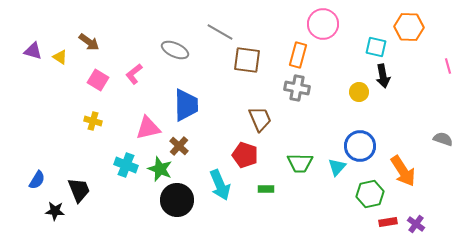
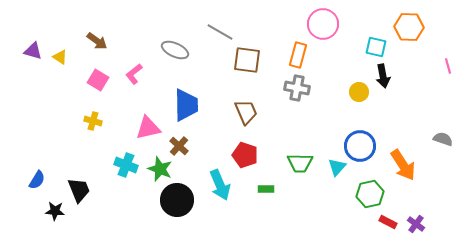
brown arrow: moved 8 px right, 1 px up
brown trapezoid: moved 14 px left, 7 px up
orange arrow: moved 6 px up
red rectangle: rotated 36 degrees clockwise
